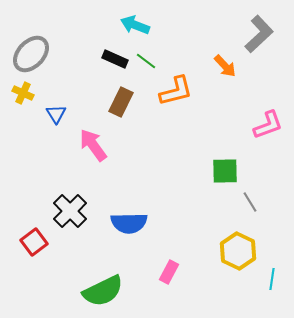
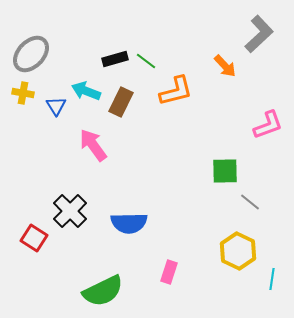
cyan arrow: moved 49 px left, 66 px down
black rectangle: rotated 40 degrees counterclockwise
yellow cross: rotated 15 degrees counterclockwise
blue triangle: moved 8 px up
gray line: rotated 20 degrees counterclockwise
red square: moved 4 px up; rotated 20 degrees counterclockwise
pink rectangle: rotated 10 degrees counterclockwise
